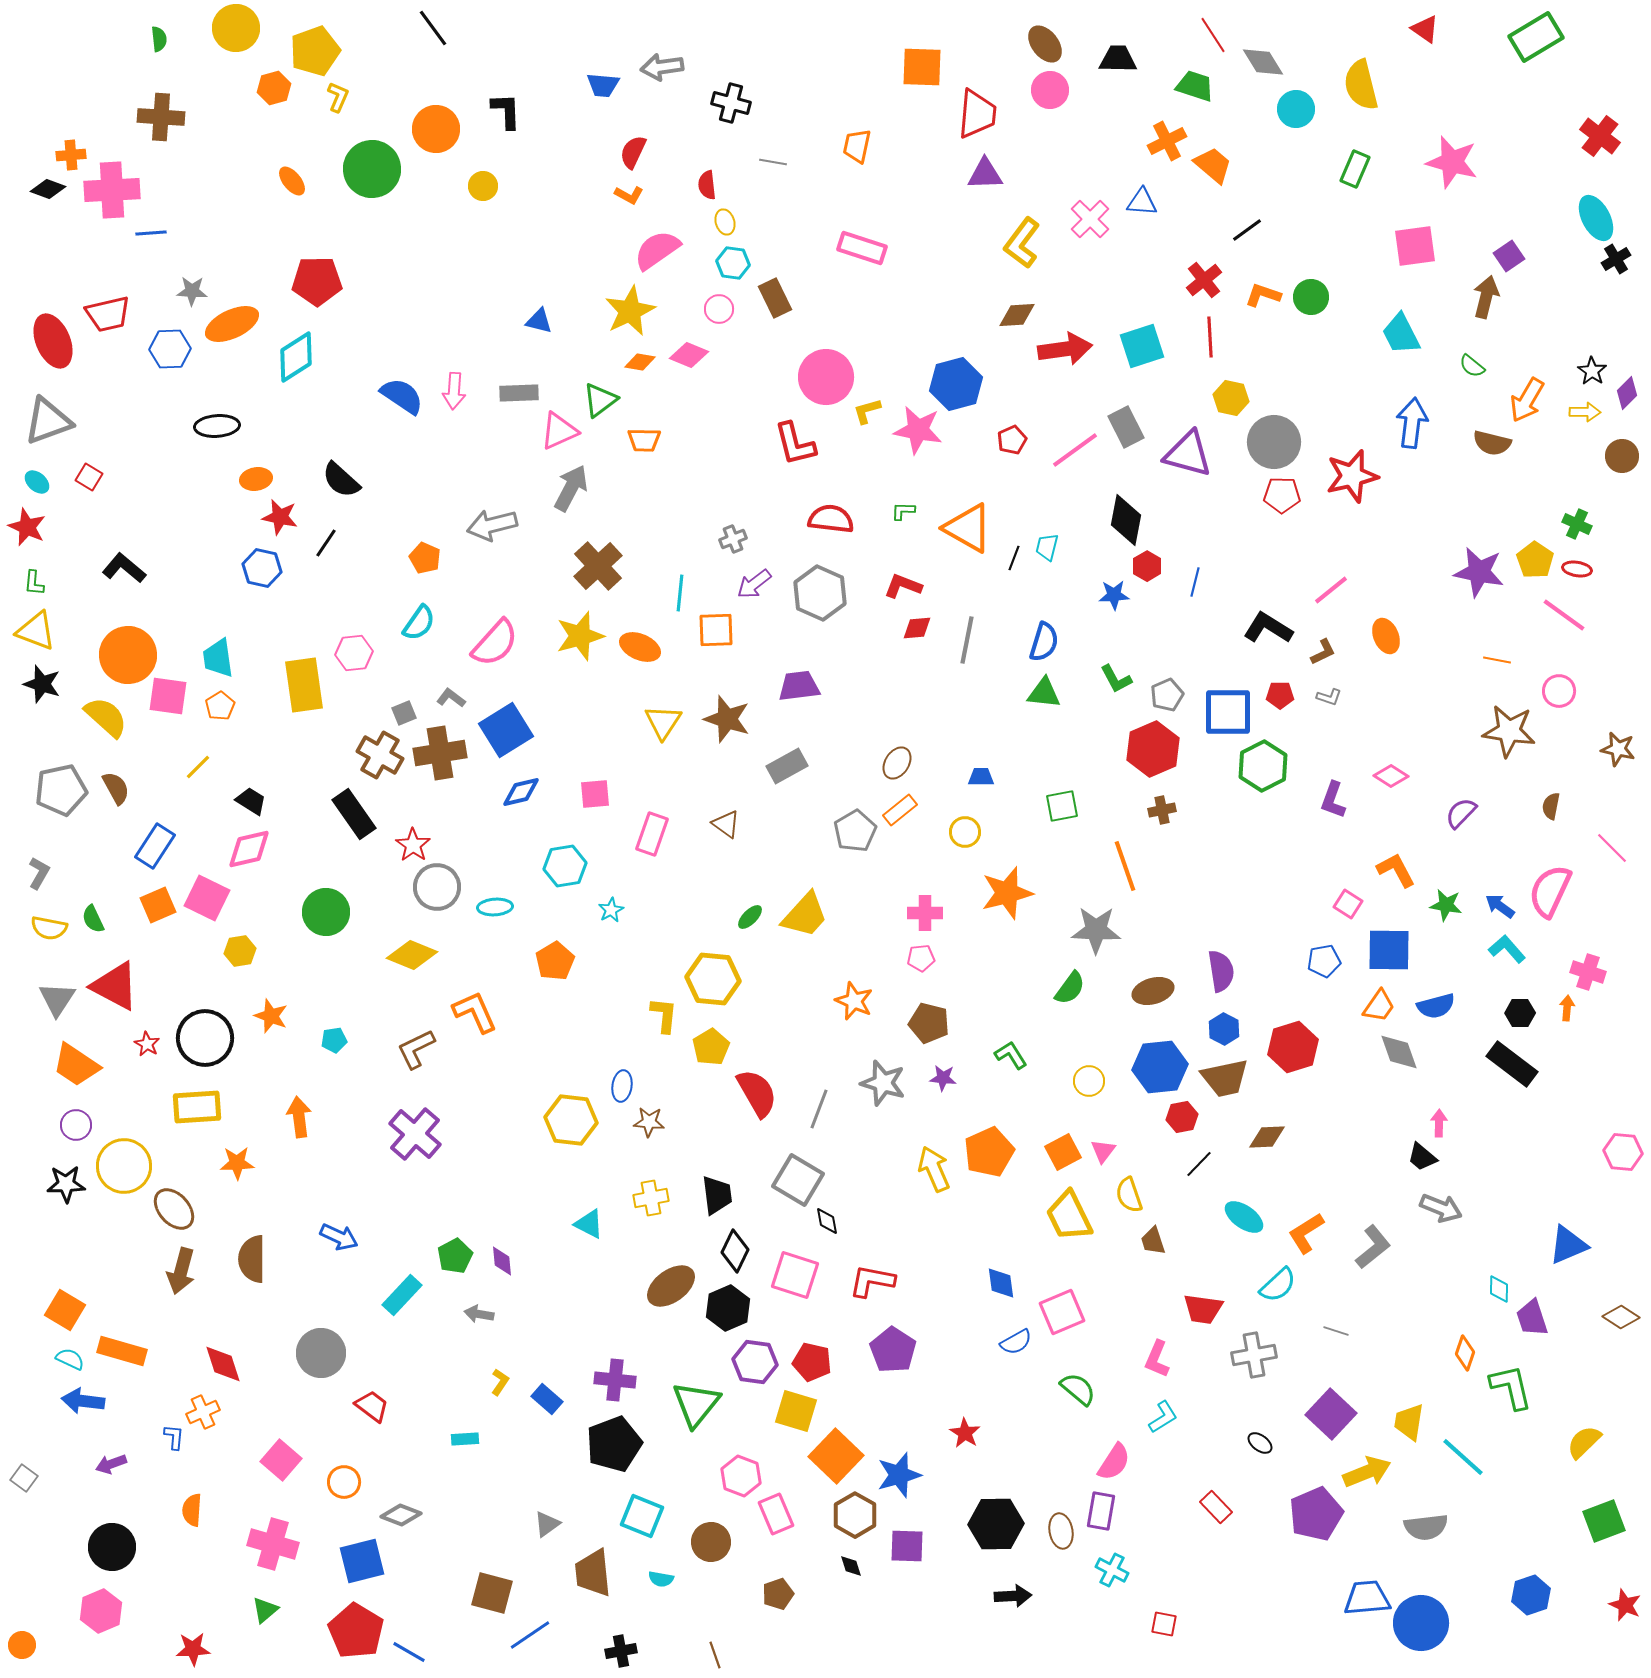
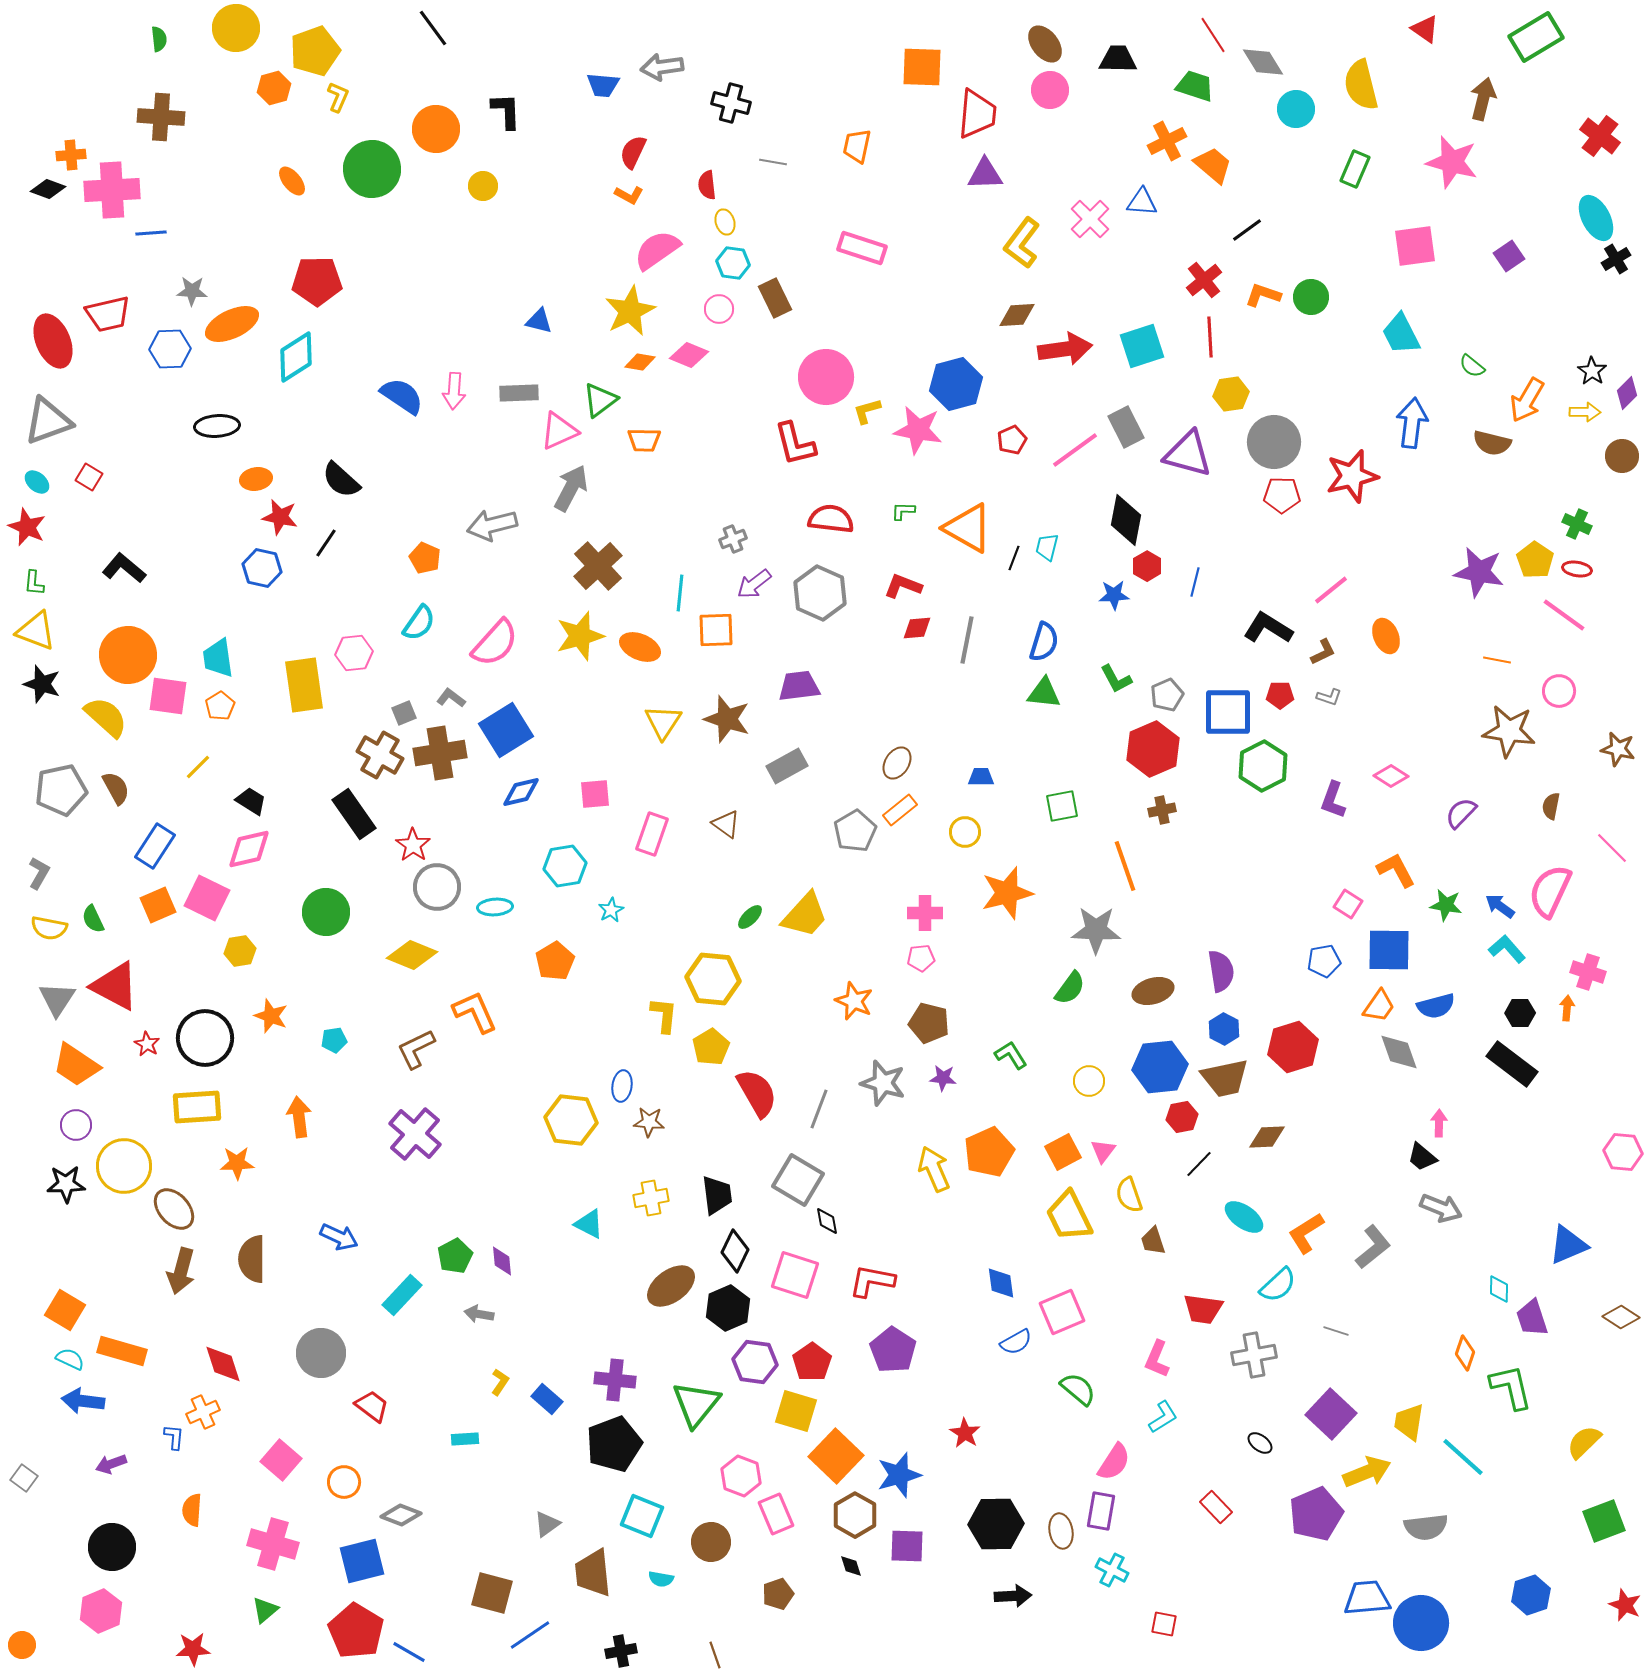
brown arrow at (1486, 297): moved 3 px left, 198 px up
yellow hexagon at (1231, 398): moved 4 px up; rotated 20 degrees counterclockwise
red pentagon at (812, 1362): rotated 24 degrees clockwise
